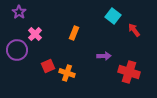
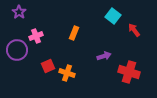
pink cross: moved 1 px right, 2 px down; rotated 24 degrees clockwise
purple arrow: rotated 16 degrees counterclockwise
